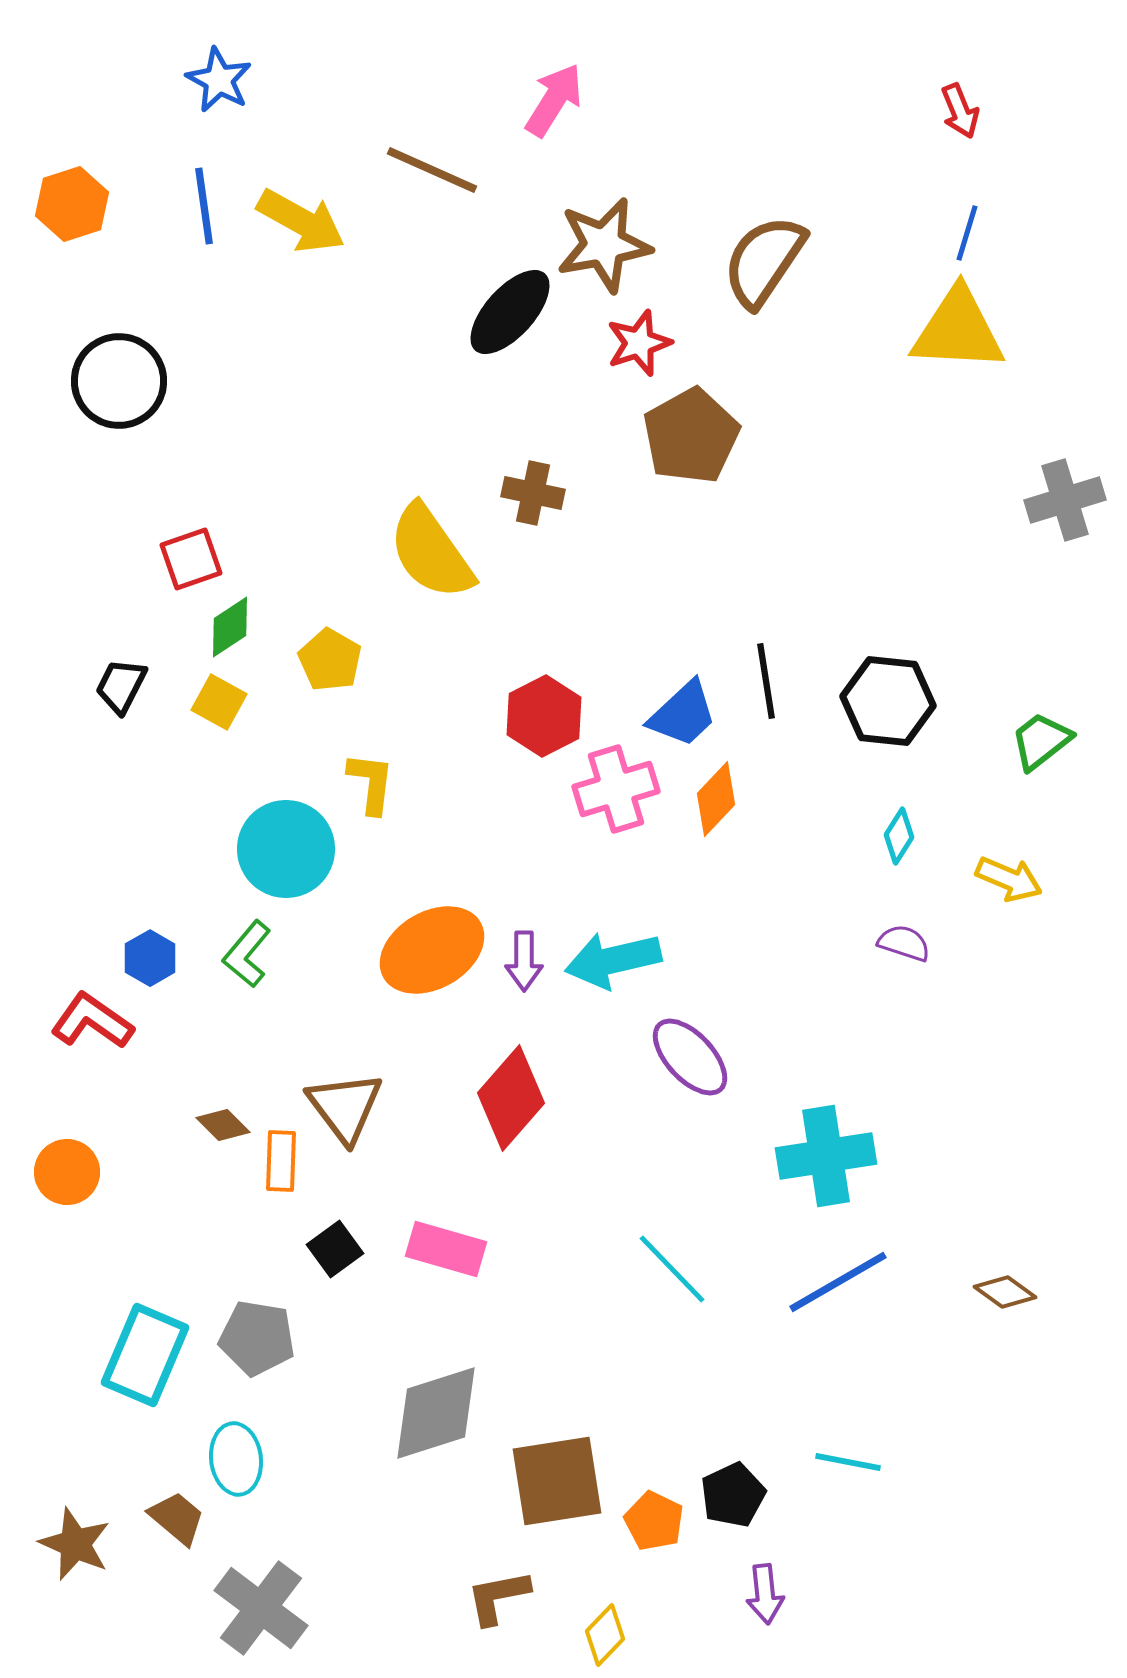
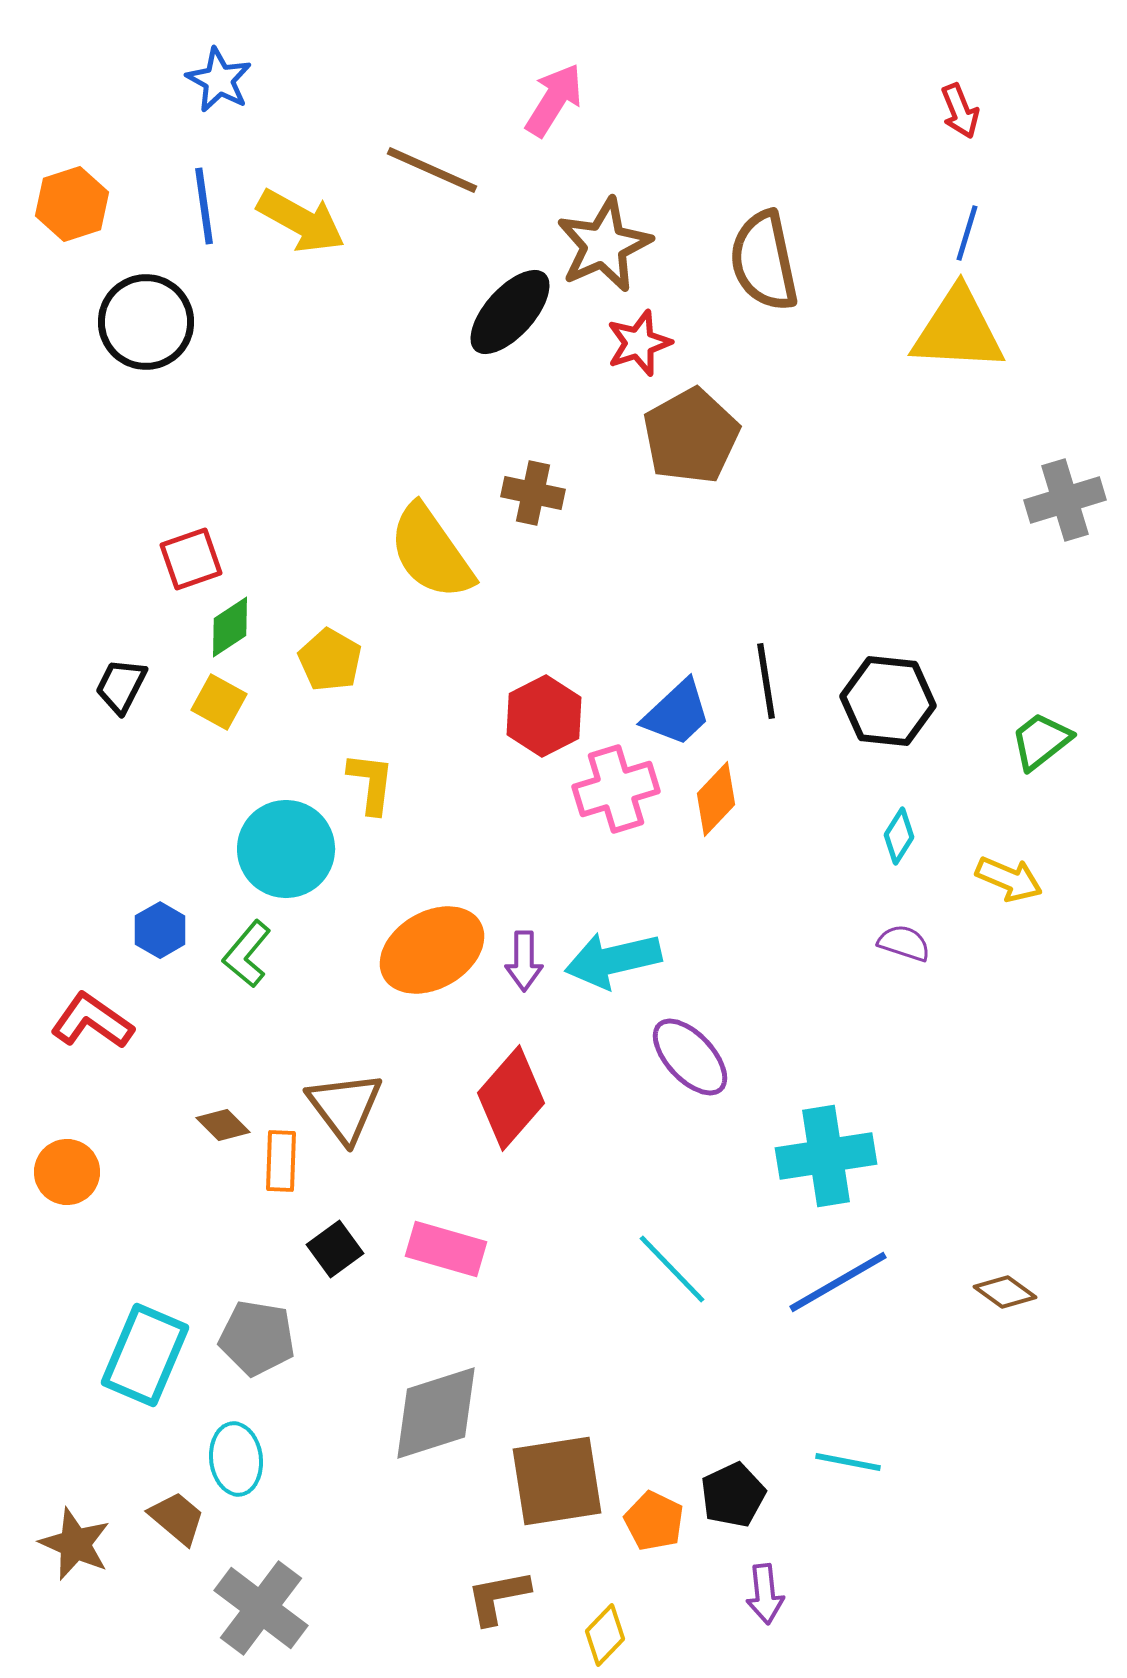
brown star at (604, 245): rotated 14 degrees counterclockwise
brown semicircle at (764, 261): rotated 46 degrees counterclockwise
black circle at (119, 381): moved 27 px right, 59 px up
blue trapezoid at (683, 714): moved 6 px left, 1 px up
blue hexagon at (150, 958): moved 10 px right, 28 px up
